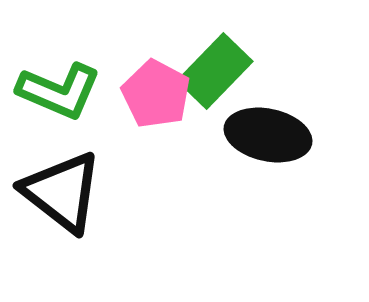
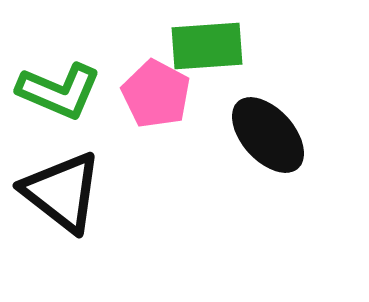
green rectangle: moved 8 px left, 25 px up; rotated 42 degrees clockwise
black ellipse: rotated 36 degrees clockwise
